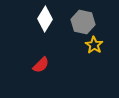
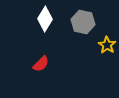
yellow star: moved 13 px right
red semicircle: moved 1 px up
